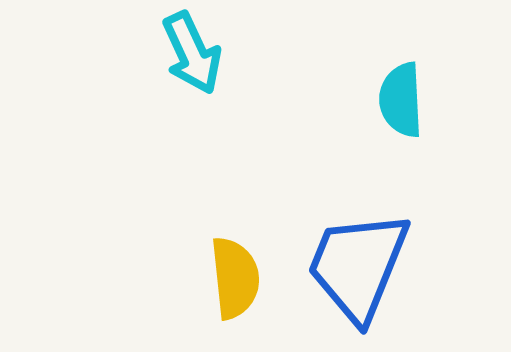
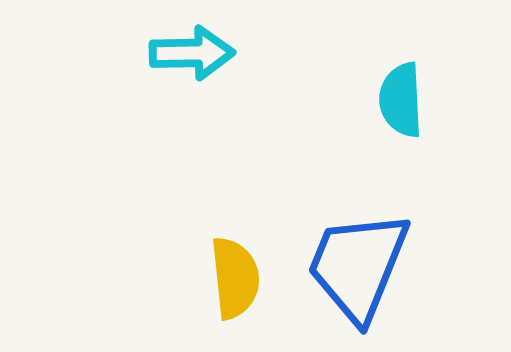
cyan arrow: rotated 66 degrees counterclockwise
